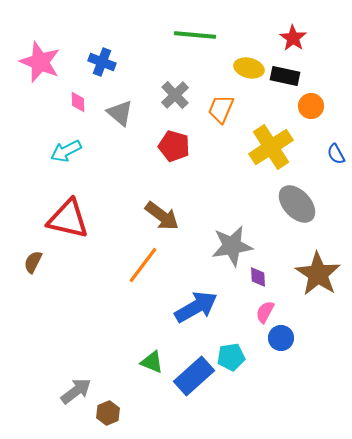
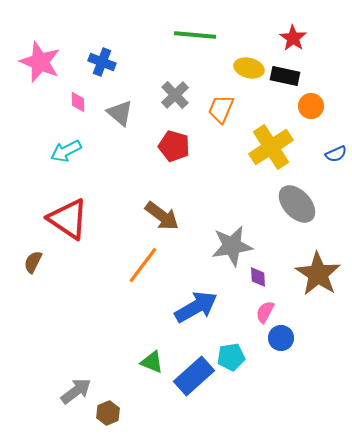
blue semicircle: rotated 85 degrees counterclockwise
red triangle: rotated 21 degrees clockwise
